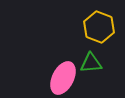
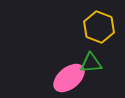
pink ellipse: moved 6 px right; rotated 24 degrees clockwise
